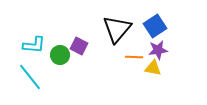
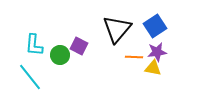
cyan L-shape: rotated 90 degrees clockwise
purple star: moved 1 px left, 2 px down
